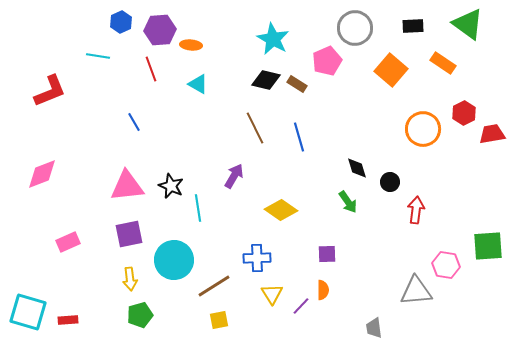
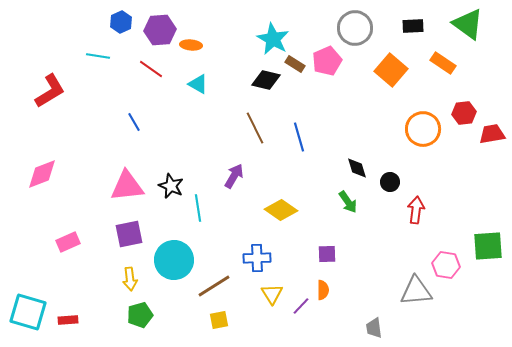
red line at (151, 69): rotated 35 degrees counterclockwise
brown rectangle at (297, 84): moved 2 px left, 20 px up
red L-shape at (50, 91): rotated 9 degrees counterclockwise
red hexagon at (464, 113): rotated 20 degrees clockwise
